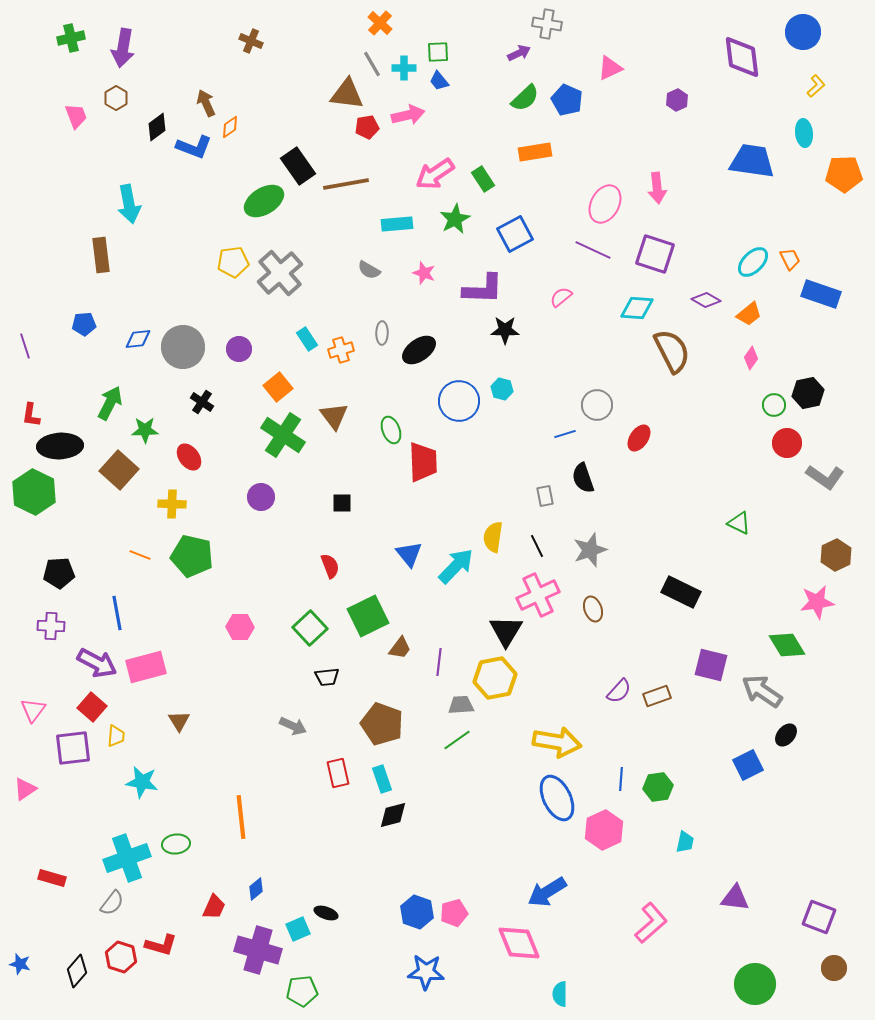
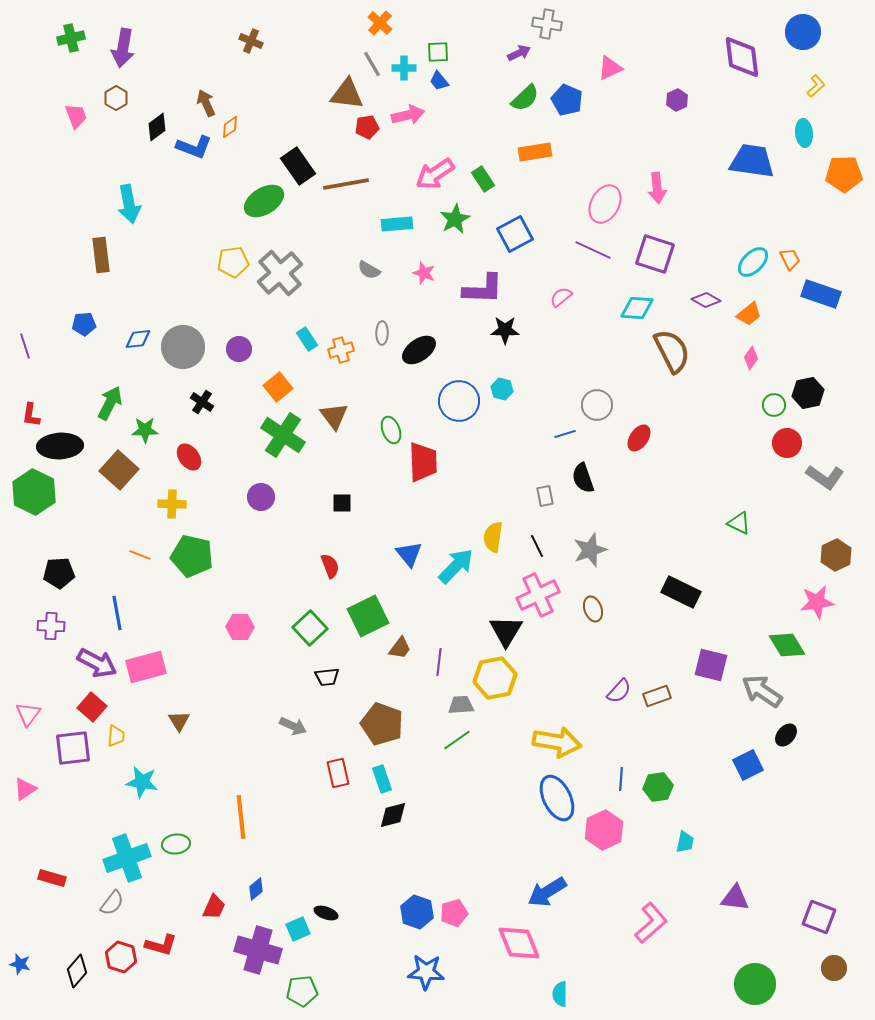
pink triangle at (33, 710): moved 5 px left, 4 px down
